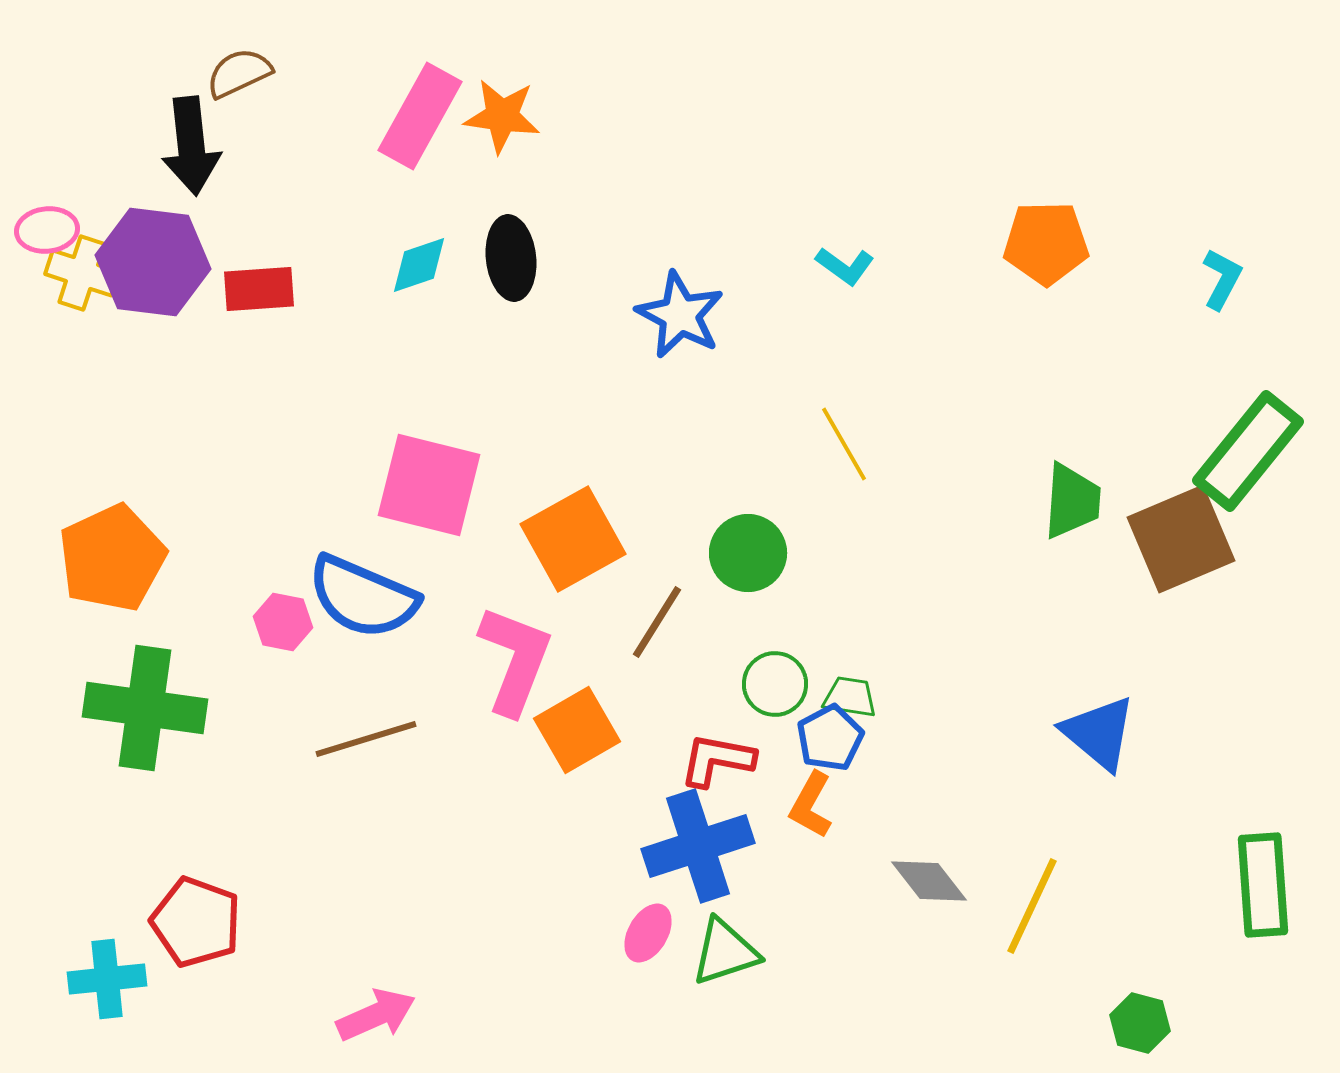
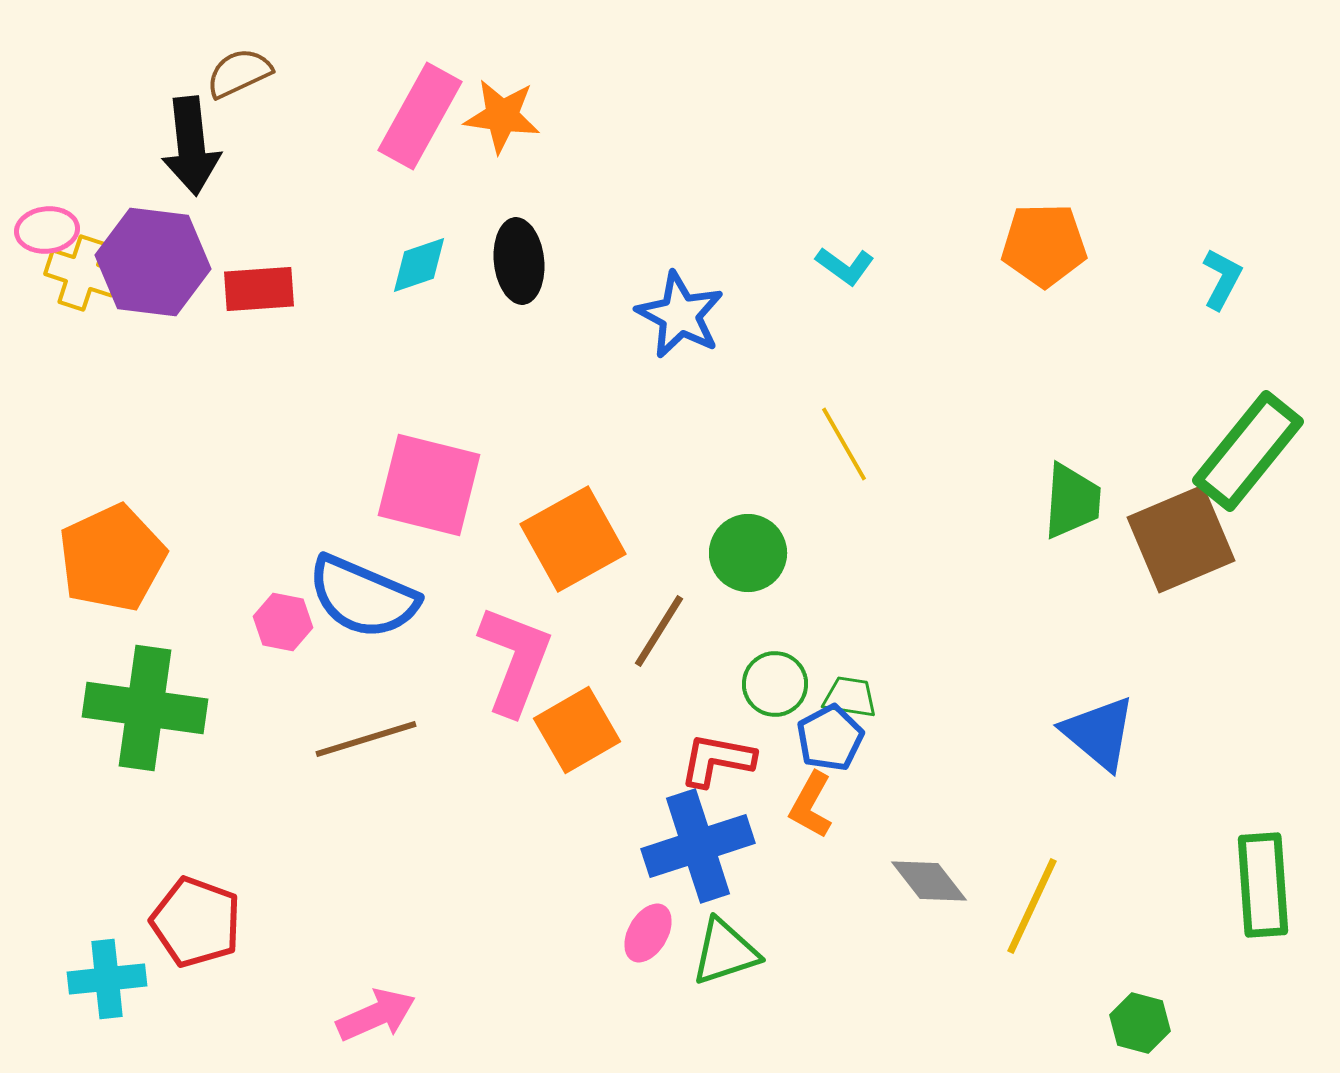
orange pentagon at (1046, 243): moved 2 px left, 2 px down
black ellipse at (511, 258): moved 8 px right, 3 px down
brown line at (657, 622): moved 2 px right, 9 px down
